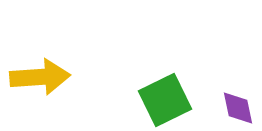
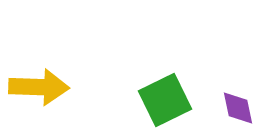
yellow arrow: moved 1 px left, 10 px down; rotated 6 degrees clockwise
